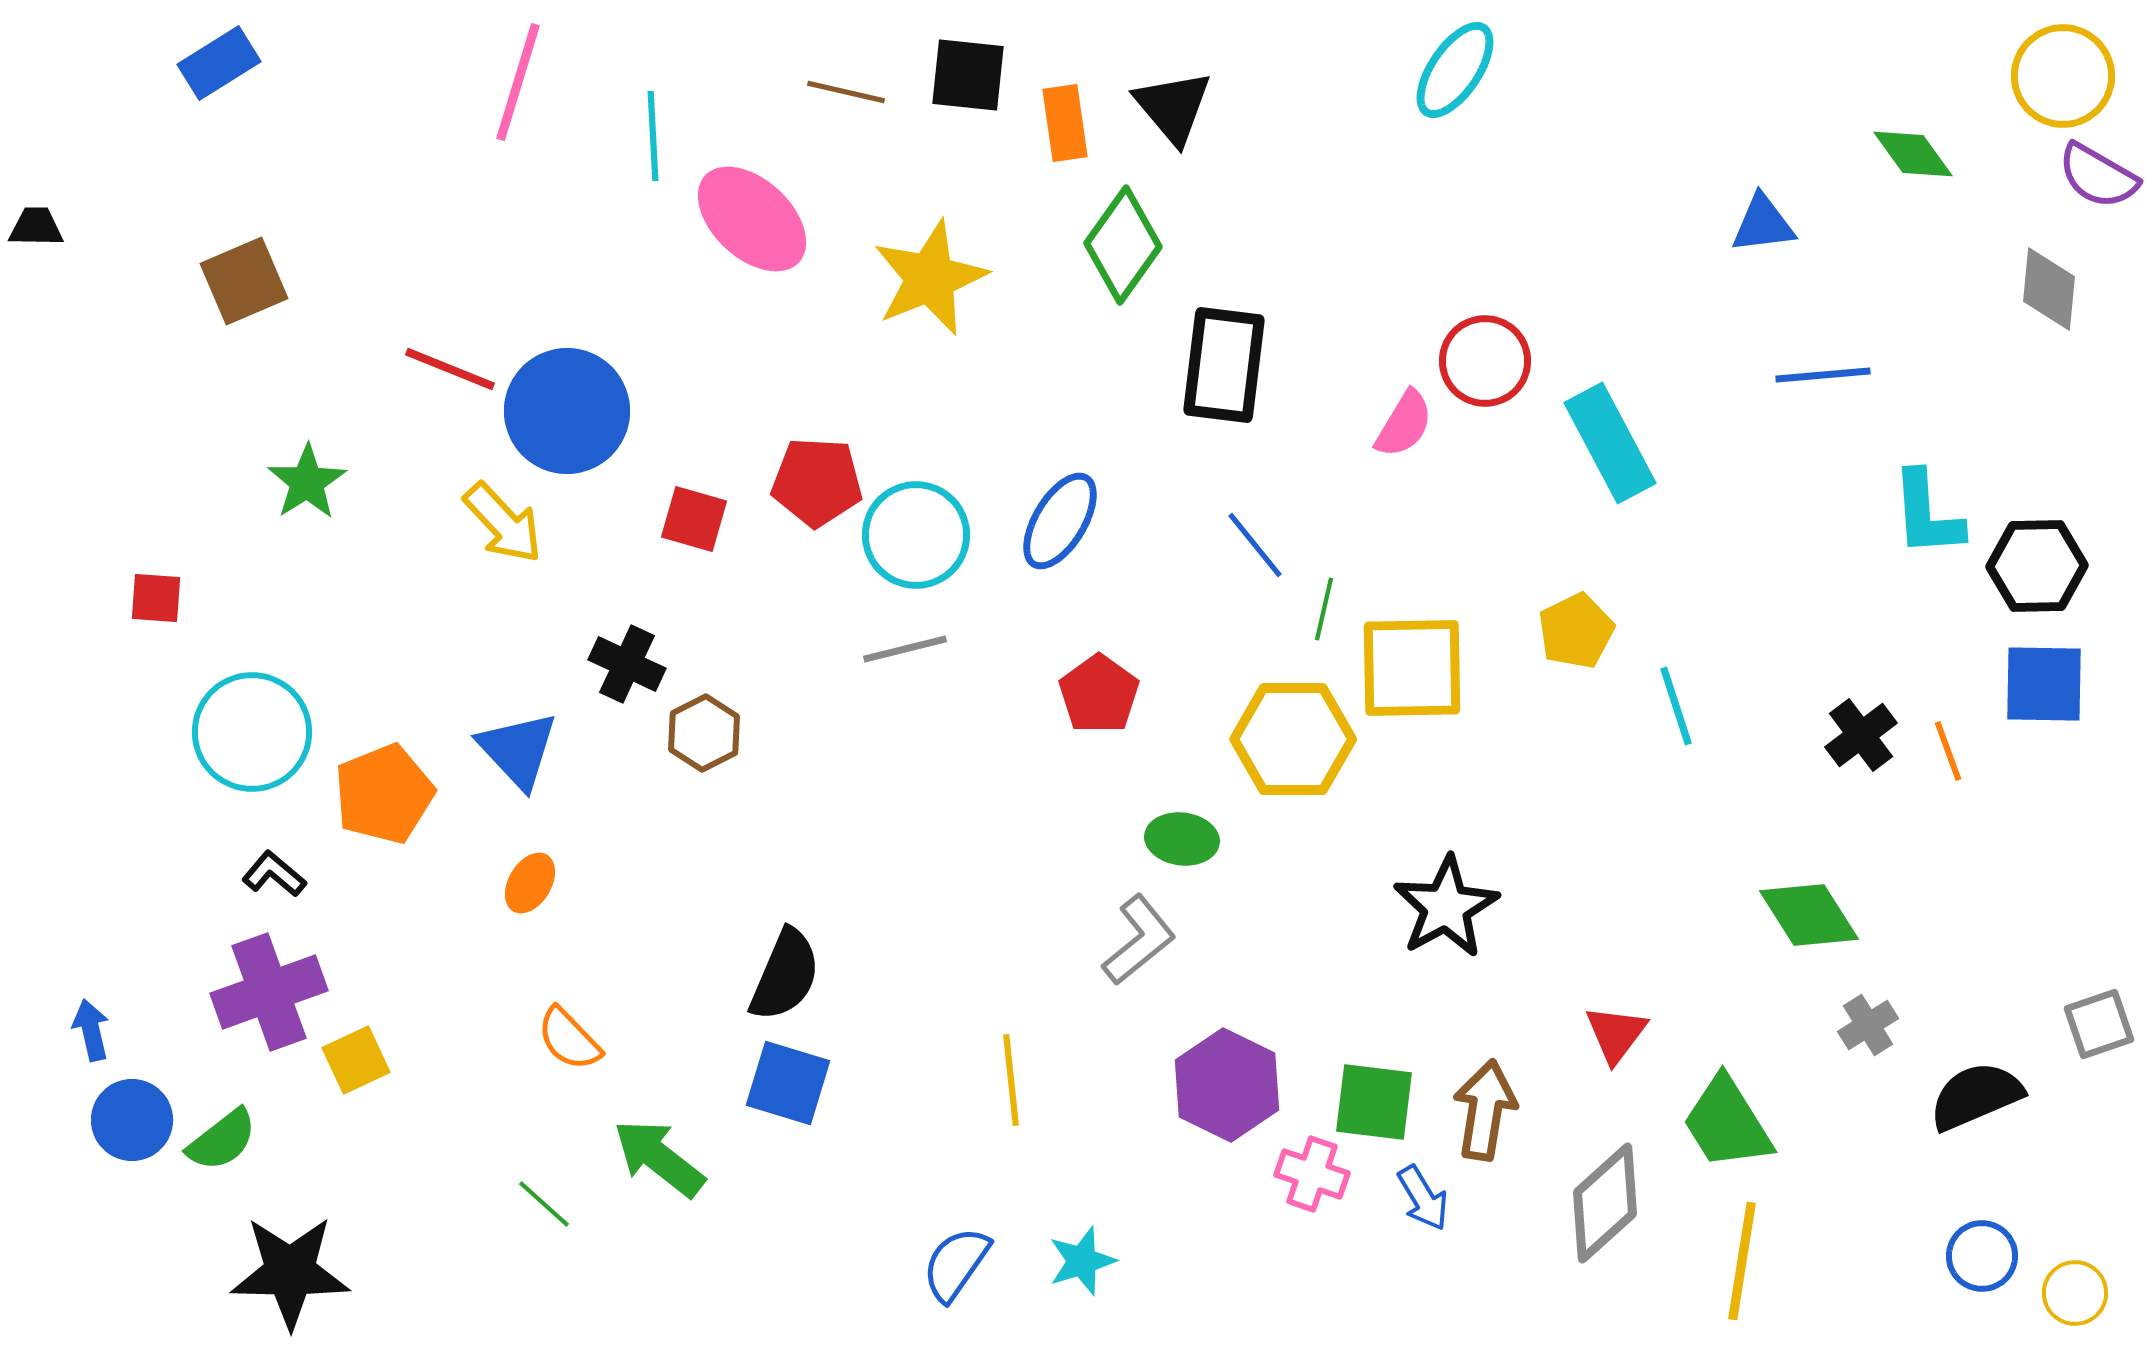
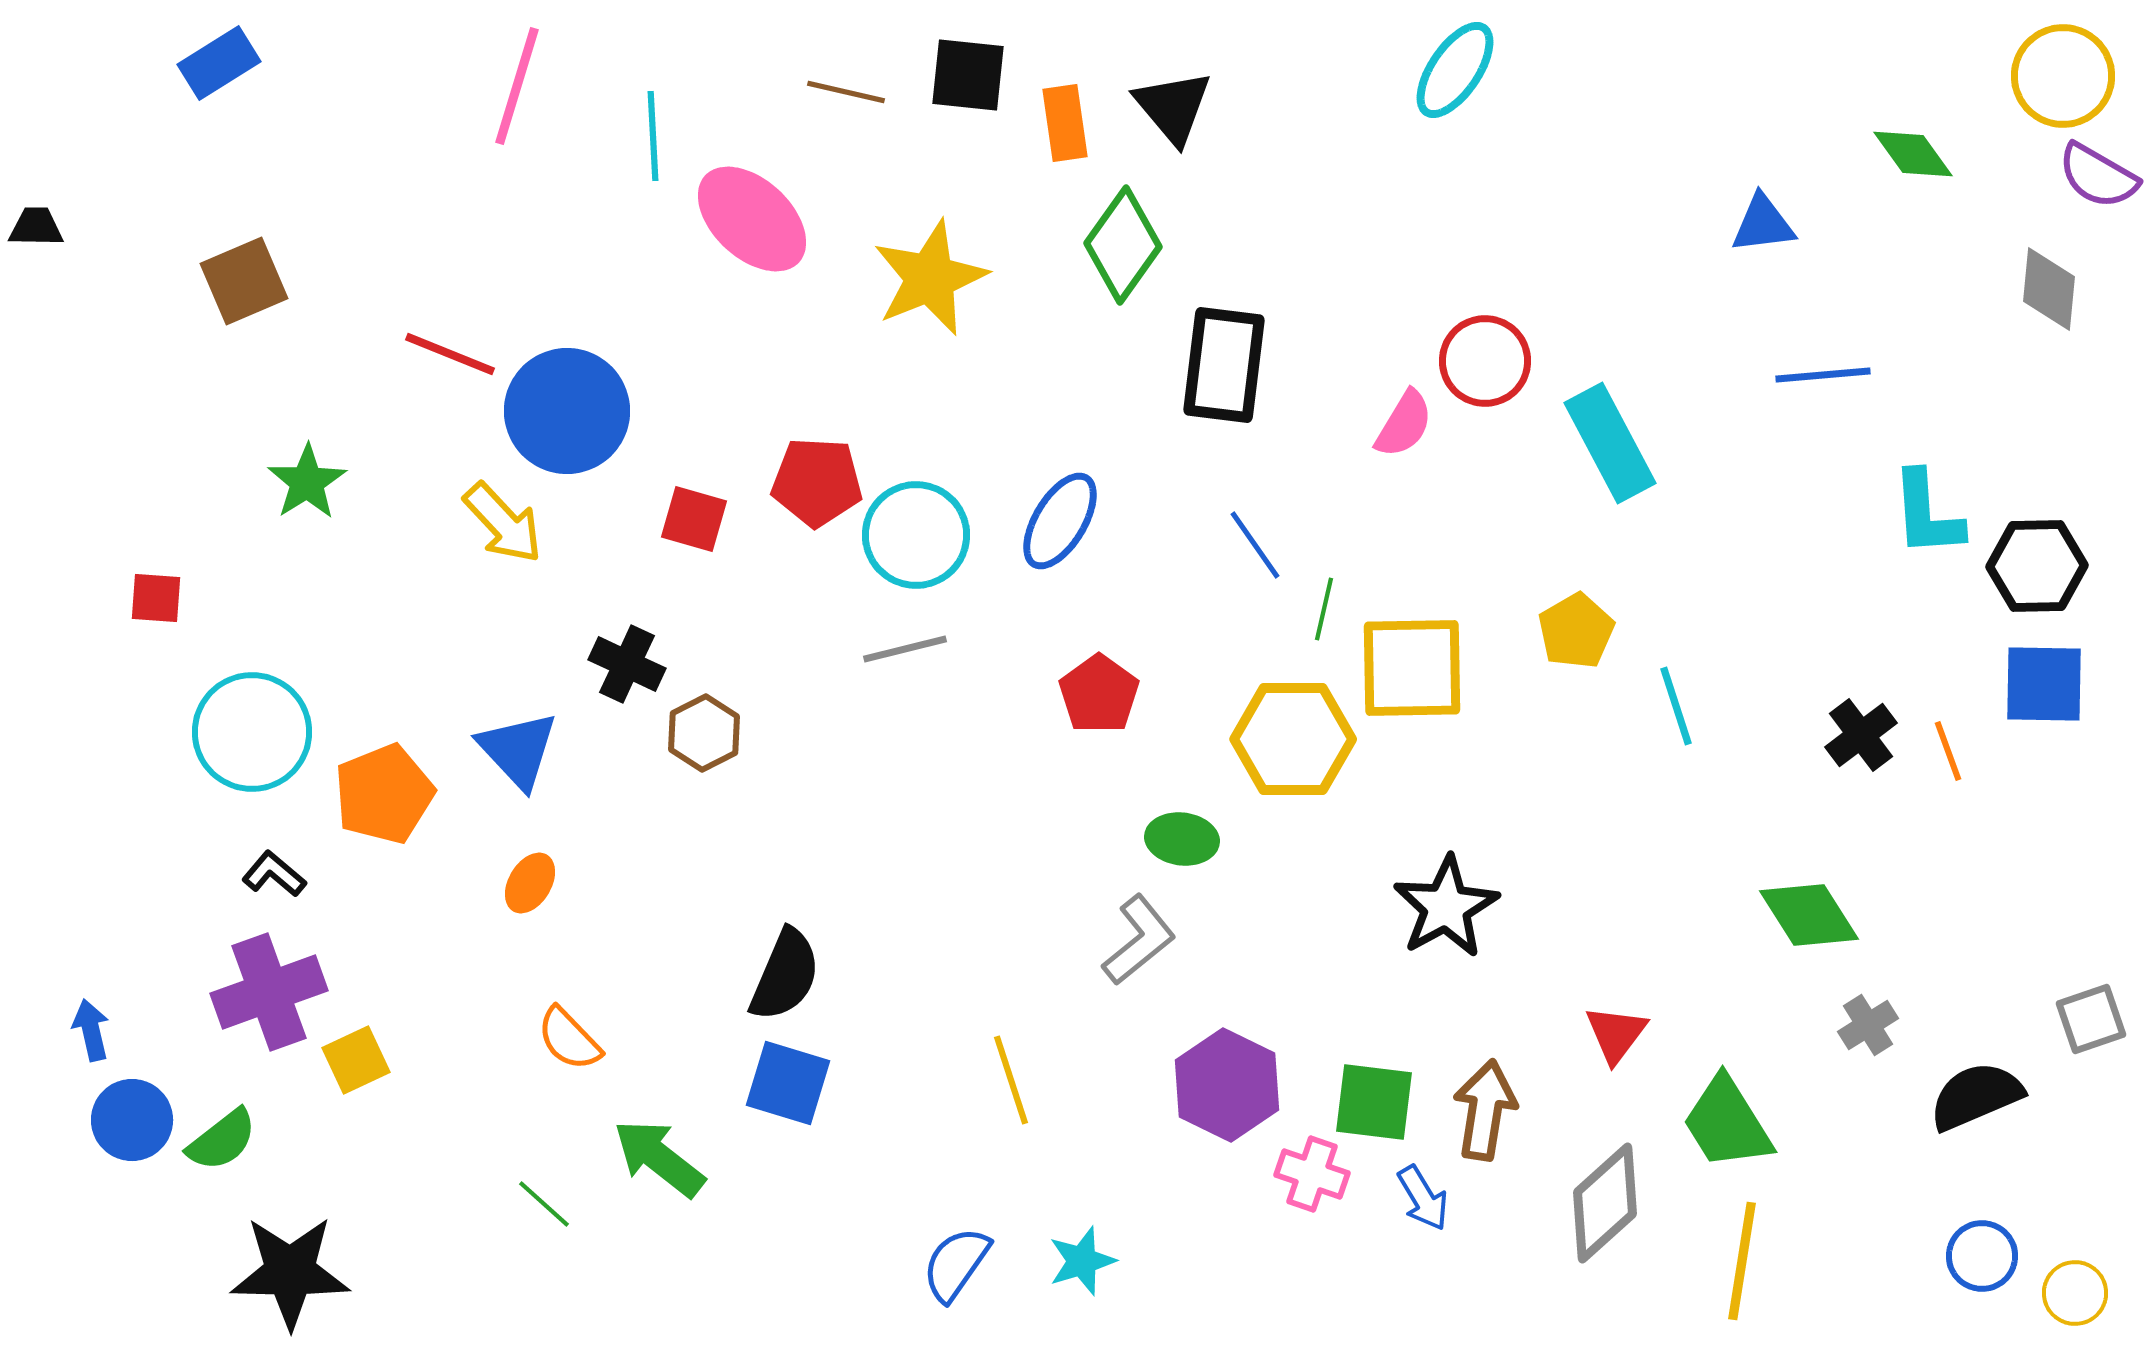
pink line at (518, 82): moved 1 px left, 4 px down
red line at (450, 369): moved 15 px up
blue line at (1255, 545): rotated 4 degrees clockwise
yellow pentagon at (1576, 631): rotated 4 degrees counterclockwise
gray square at (2099, 1024): moved 8 px left, 5 px up
yellow line at (1011, 1080): rotated 12 degrees counterclockwise
